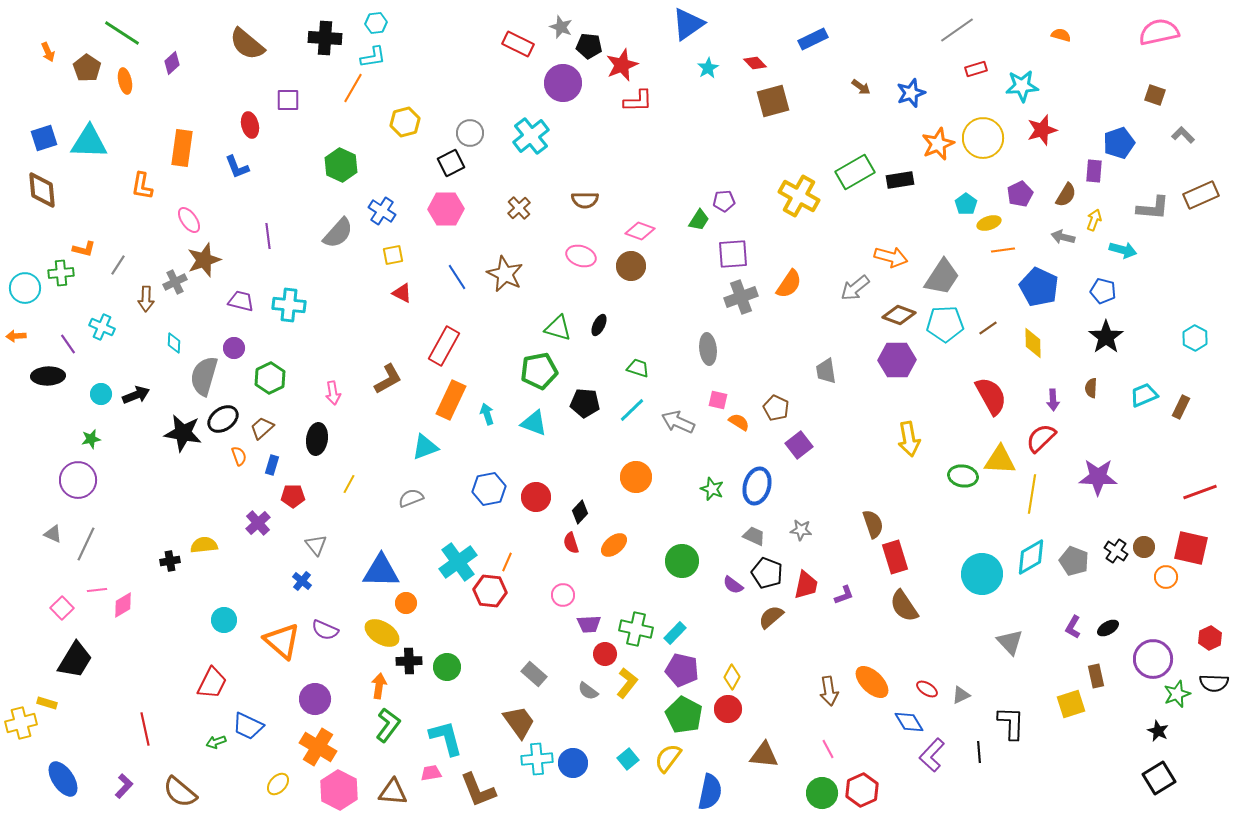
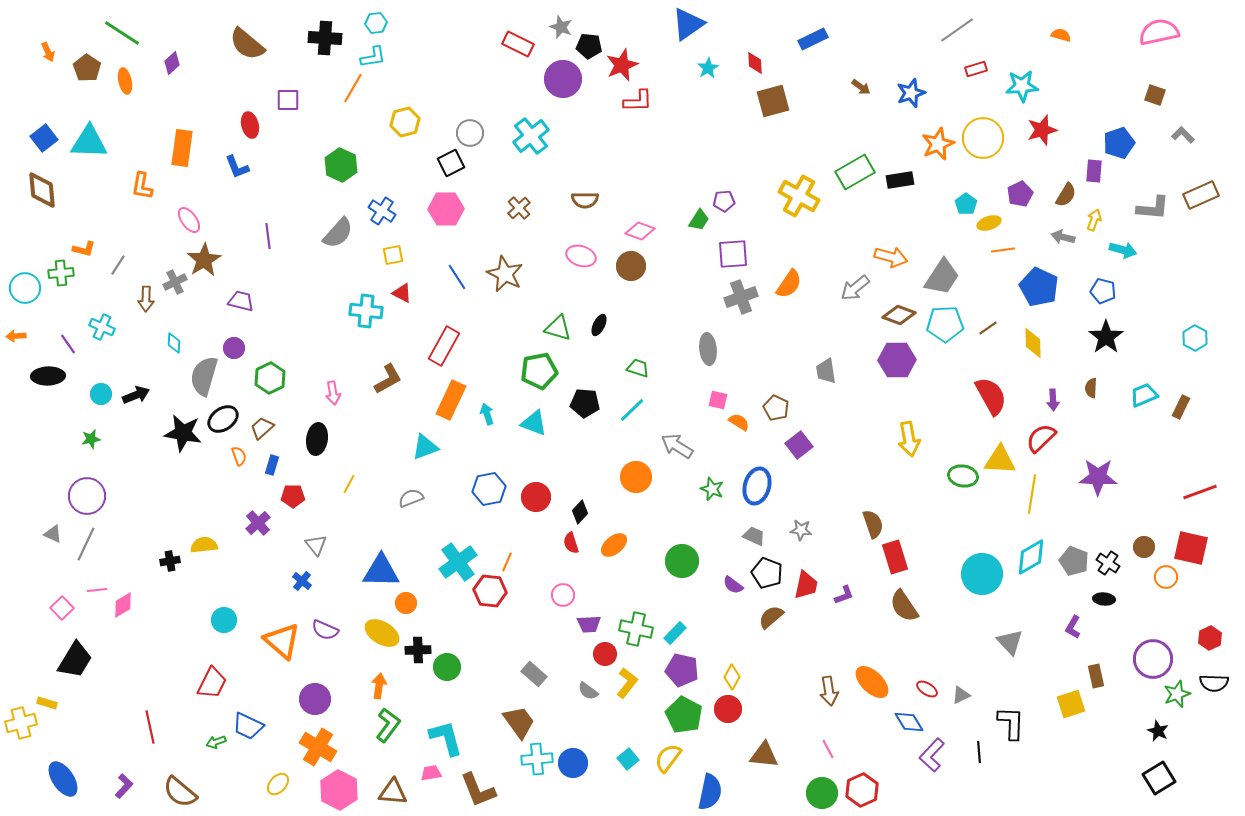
red diamond at (755, 63): rotated 40 degrees clockwise
purple circle at (563, 83): moved 4 px up
blue square at (44, 138): rotated 20 degrees counterclockwise
brown star at (204, 260): rotated 12 degrees counterclockwise
cyan cross at (289, 305): moved 77 px right, 6 px down
gray arrow at (678, 422): moved 1 px left, 24 px down; rotated 8 degrees clockwise
purple circle at (78, 480): moved 9 px right, 16 px down
black cross at (1116, 551): moved 8 px left, 12 px down
black ellipse at (1108, 628): moved 4 px left, 29 px up; rotated 35 degrees clockwise
black cross at (409, 661): moved 9 px right, 11 px up
red line at (145, 729): moved 5 px right, 2 px up
